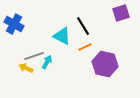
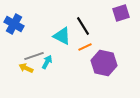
purple hexagon: moved 1 px left, 1 px up
